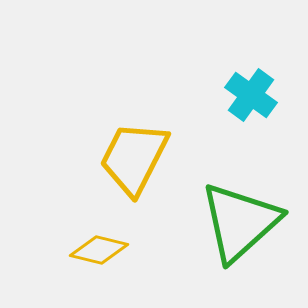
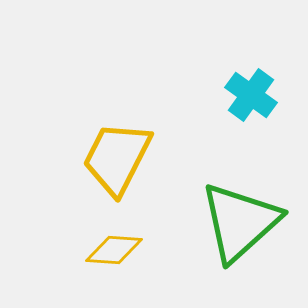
yellow trapezoid: moved 17 px left
yellow diamond: moved 15 px right; rotated 10 degrees counterclockwise
